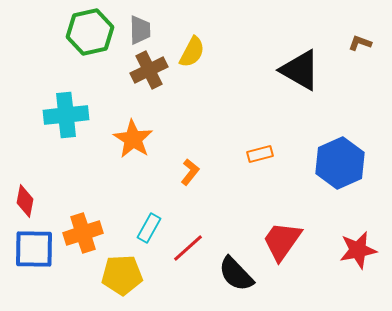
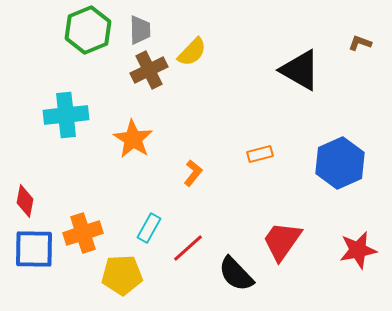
green hexagon: moved 2 px left, 2 px up; rotated 9 degrees counterclockwise
yellow semicircle: rotated 16 degrees clockwise
orange L-shape: moved 3 px right, 1 px down
